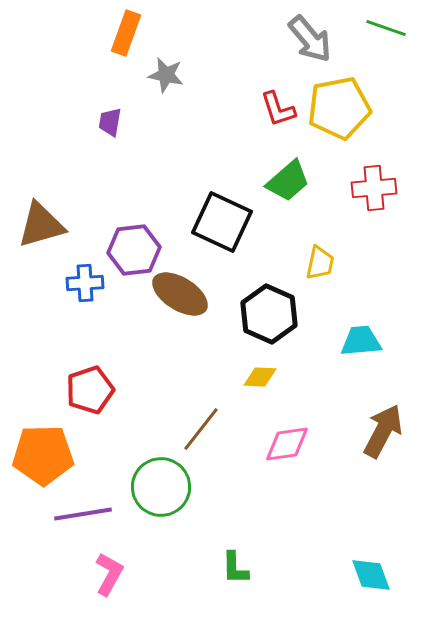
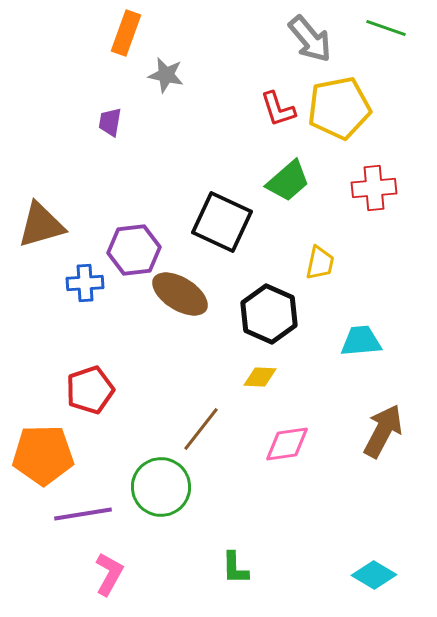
cyan diamond: moved 3 px right; rotated 39 degrees counterclockwise
